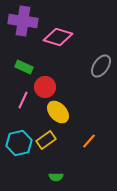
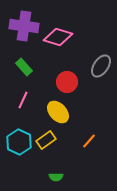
purple cross: moved 1 px right, 5 px down
green rectangle: rotated 24 degrees clockwise
red circle: moved 22 px right, 5 px up
cyan hexagon: moved 1 px up; rotated 20 degrees counterclockwise
